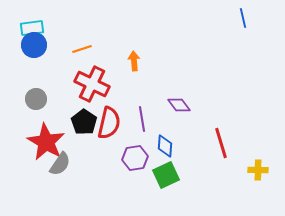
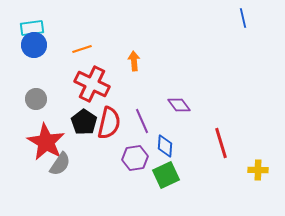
purple line: moved 2 px down; rotated 15 degrees counterclockwise
